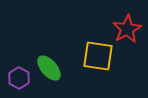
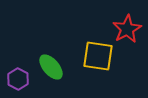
green ellipse: moved 2 px right, 1 px up
purple hexagon: moved 1 px left, 1 px down
